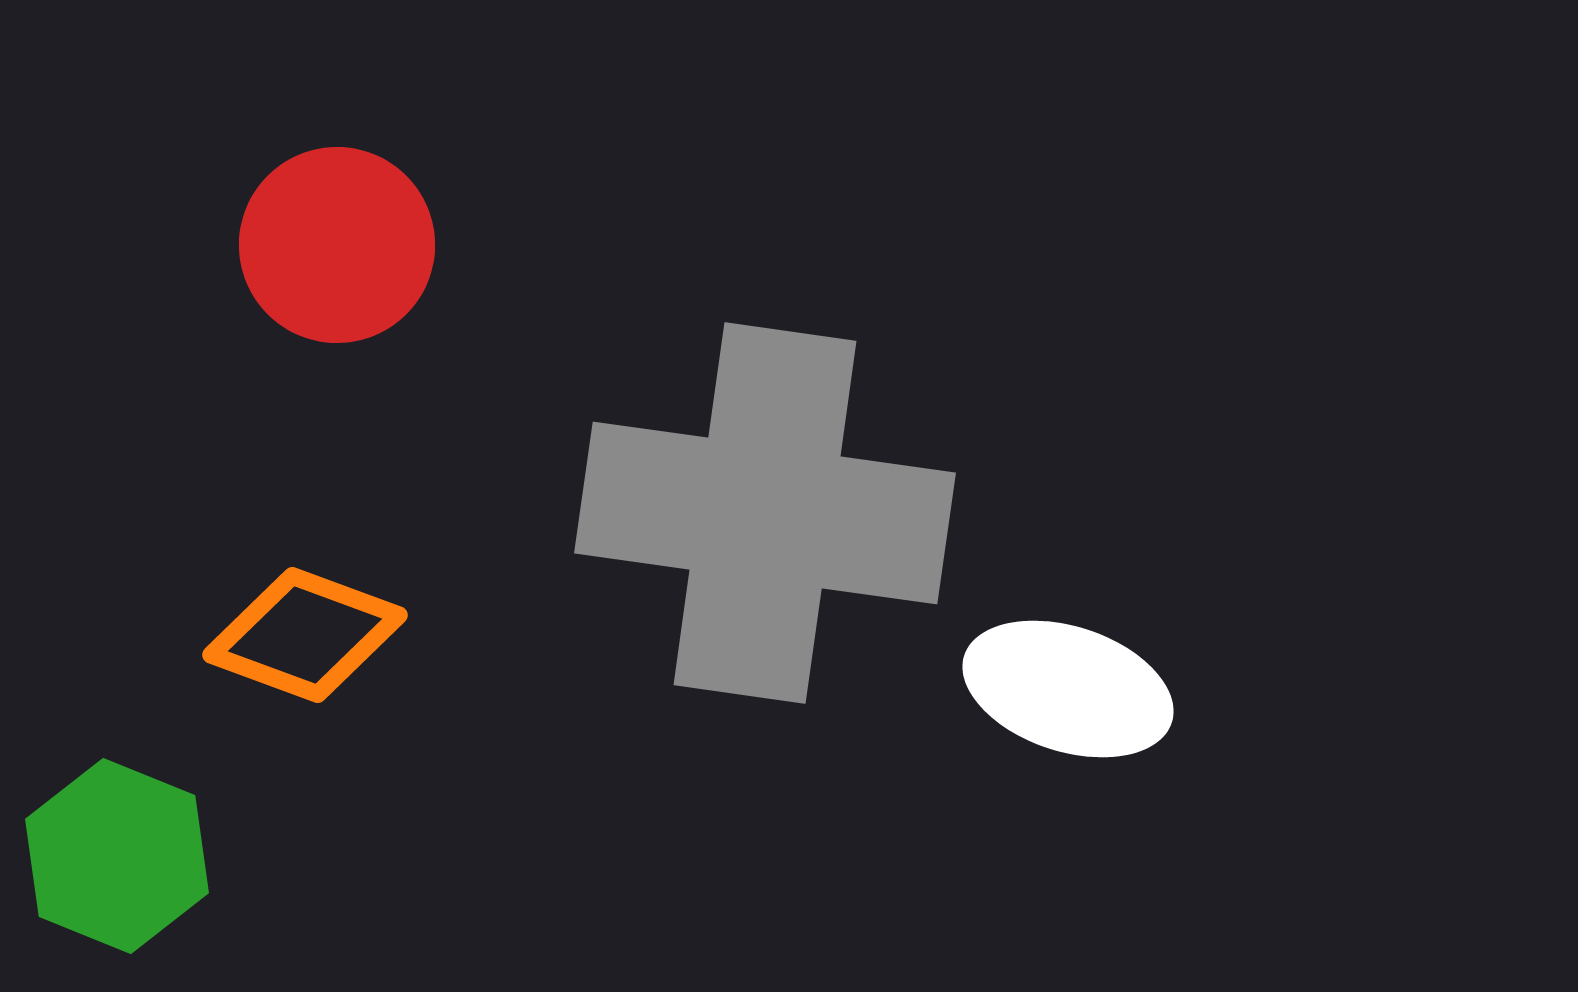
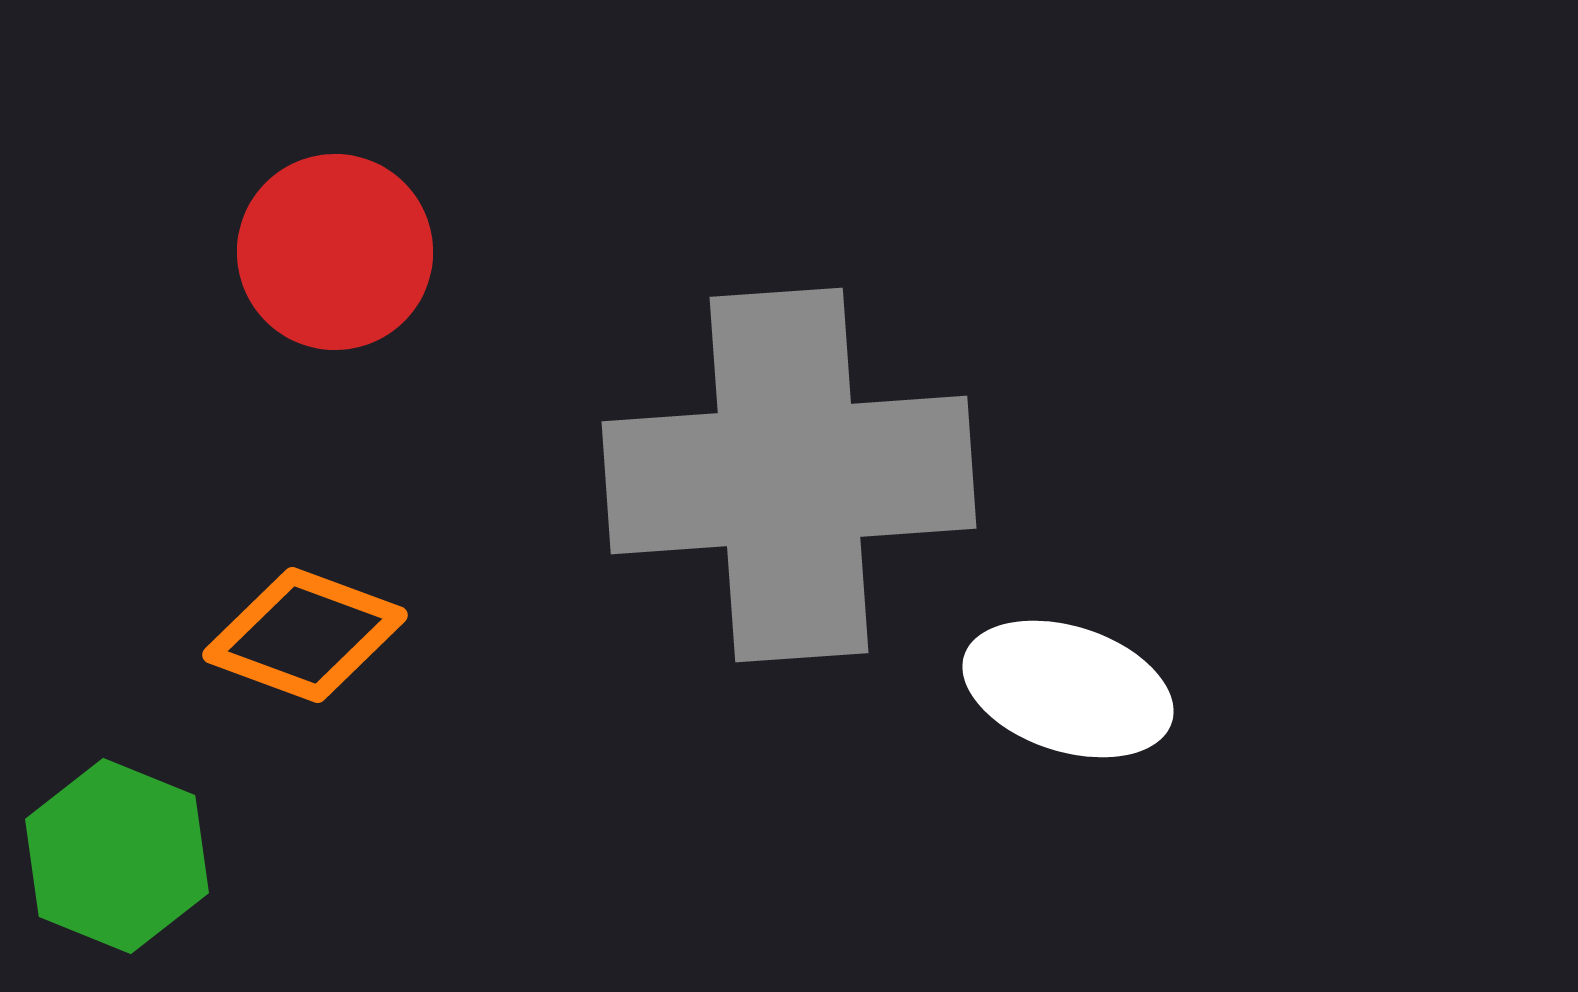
red circle: moved 2 px left, 7 px down
gray cross: moved 24 px right, 38 px up; rotated 12 degrees counterclockwise
